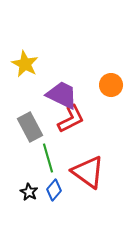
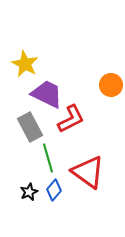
purple trapezoid: moved 15 px left, 1 px up
black star: rotated 18 degrees clockwise
